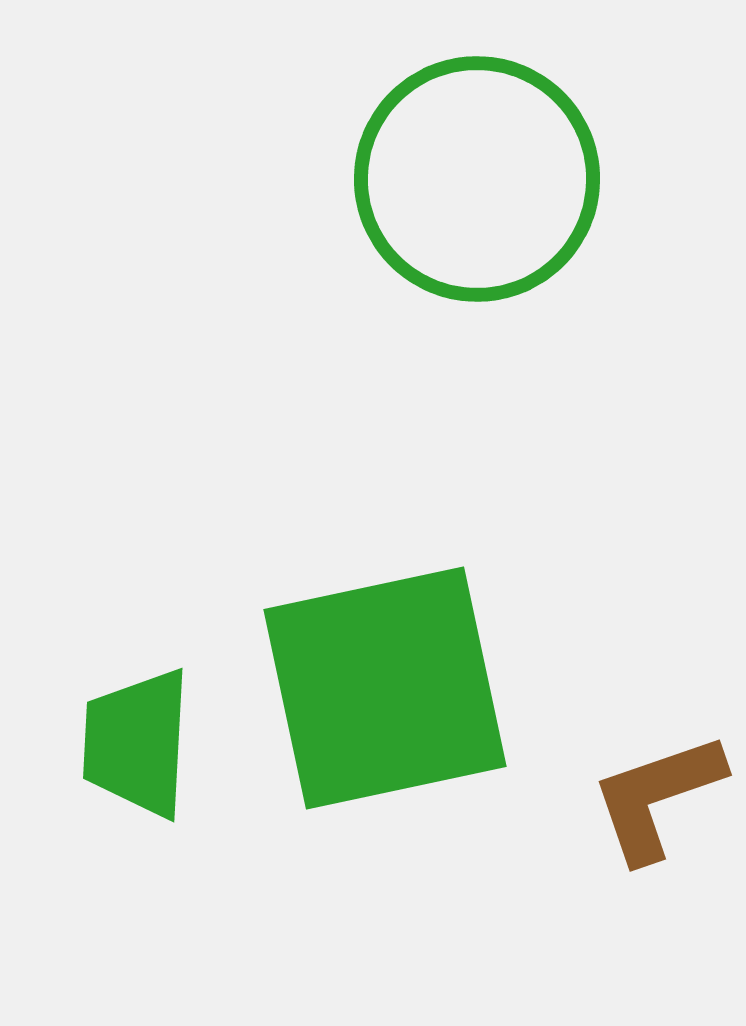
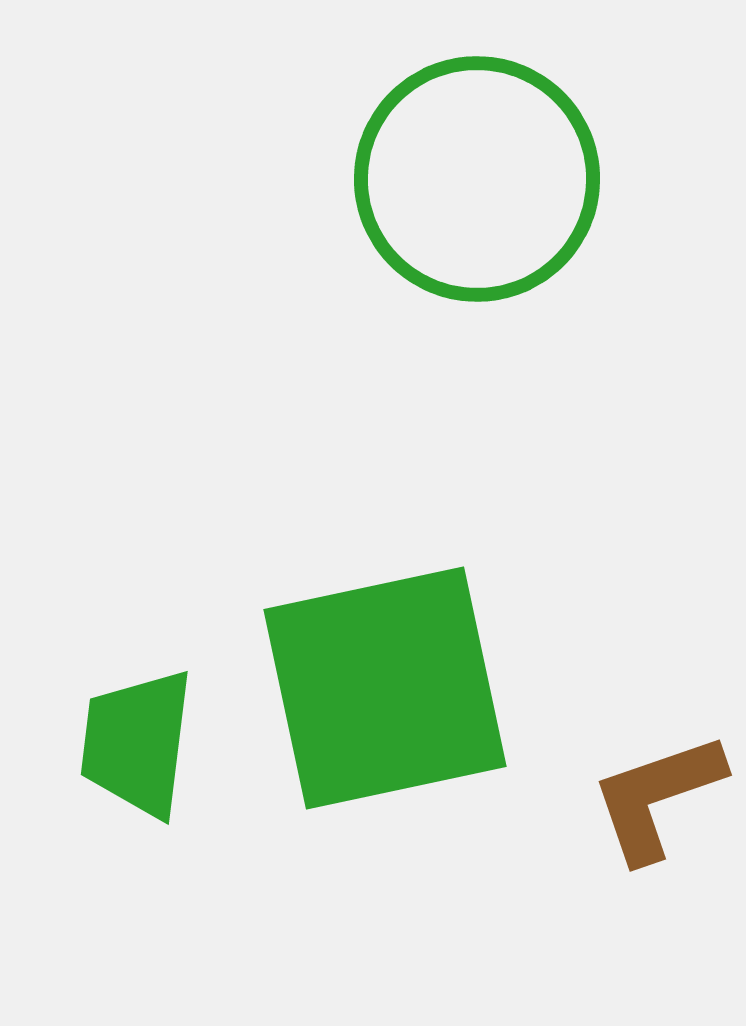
green trapezoid: rotated 4 degrees clockwise
